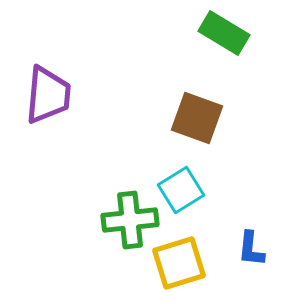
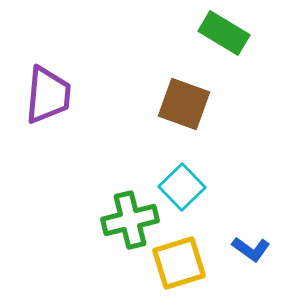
brown square: moved 13 px left, 14 px up
cyan square: moved 1 px right, 3 px up; rotated 12 degrees counterclockwise
green cross: rotated 8 degrees counterclockwise
blue L-shape: rotated 60 degrees counterclockwise
